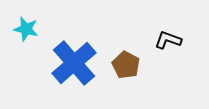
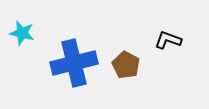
cyan star: moved 4 px left, 4 px down
blue cross: rotated 27 degrees clockwise
